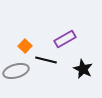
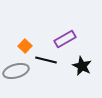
black star: moved 1 px left, 3 px up
